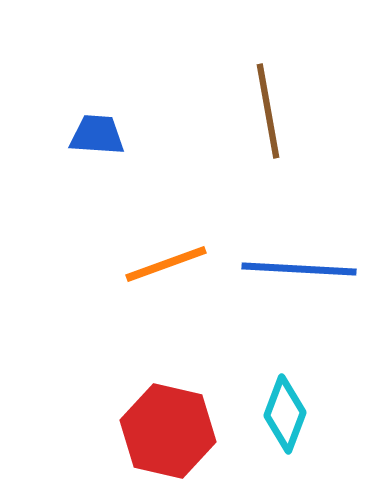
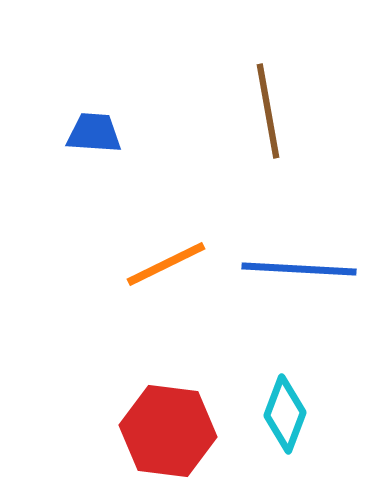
blue trapezoid: moved 3 px left, 2 px up
orange line: rotated 6 degrees counterclockwise
red hexagon: rotated 6 degrees counterclockwise
